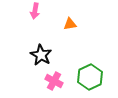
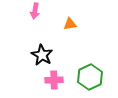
black star: moved 1 px right
pink cross: moved 1 px up; rotated 30 degrees counterclockwise
